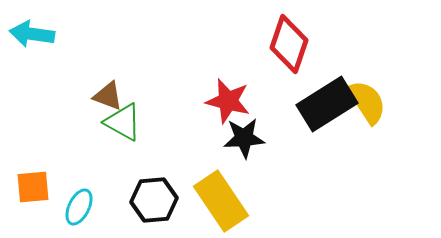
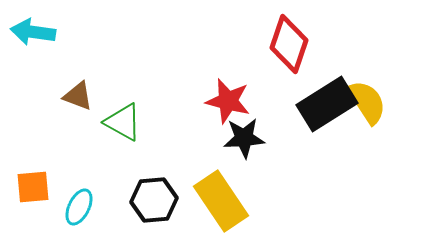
cyan arrow: moved 1 px right, 2 px up
brown triangle: moved 30 px left
